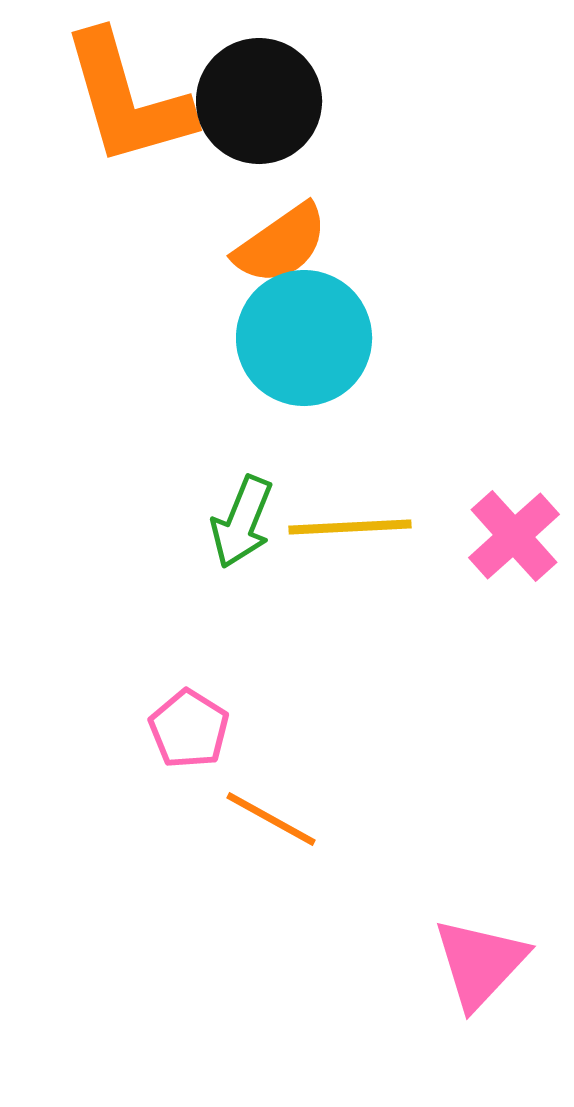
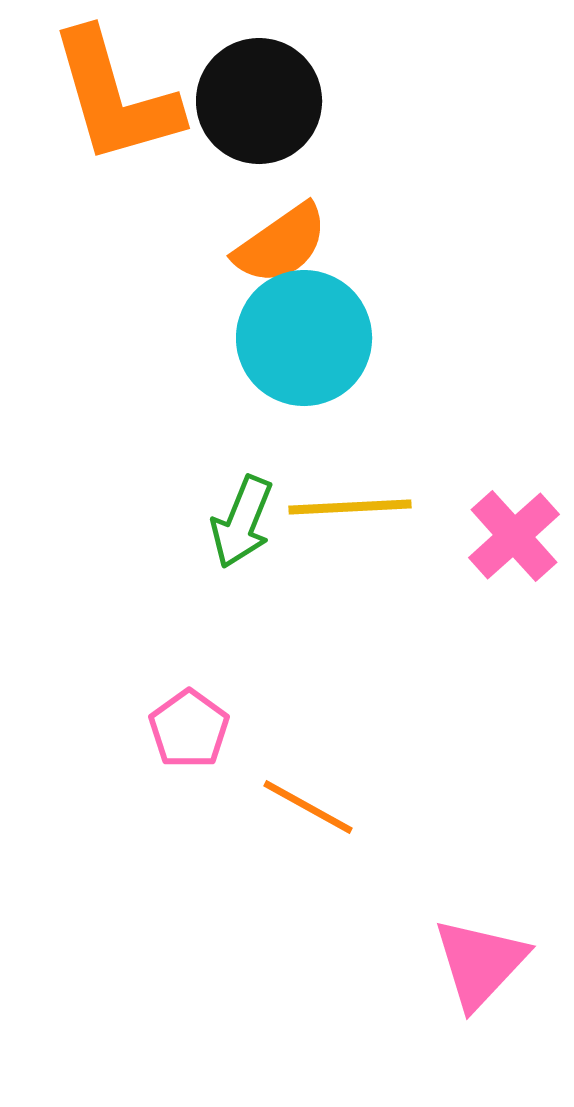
orange L-shape: moved 12 px left, 2 px up
yellow line: moved 20 px up
pink pentagon: rotated 4 degrees clockwise
orange line: moved 37 px right, 12 px up
